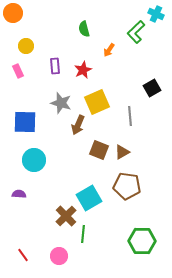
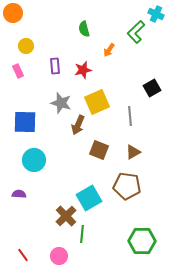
red star: rotated 12 degrees clockwise
brown triangle: moved 11 px right
green line: moved 1 px left
